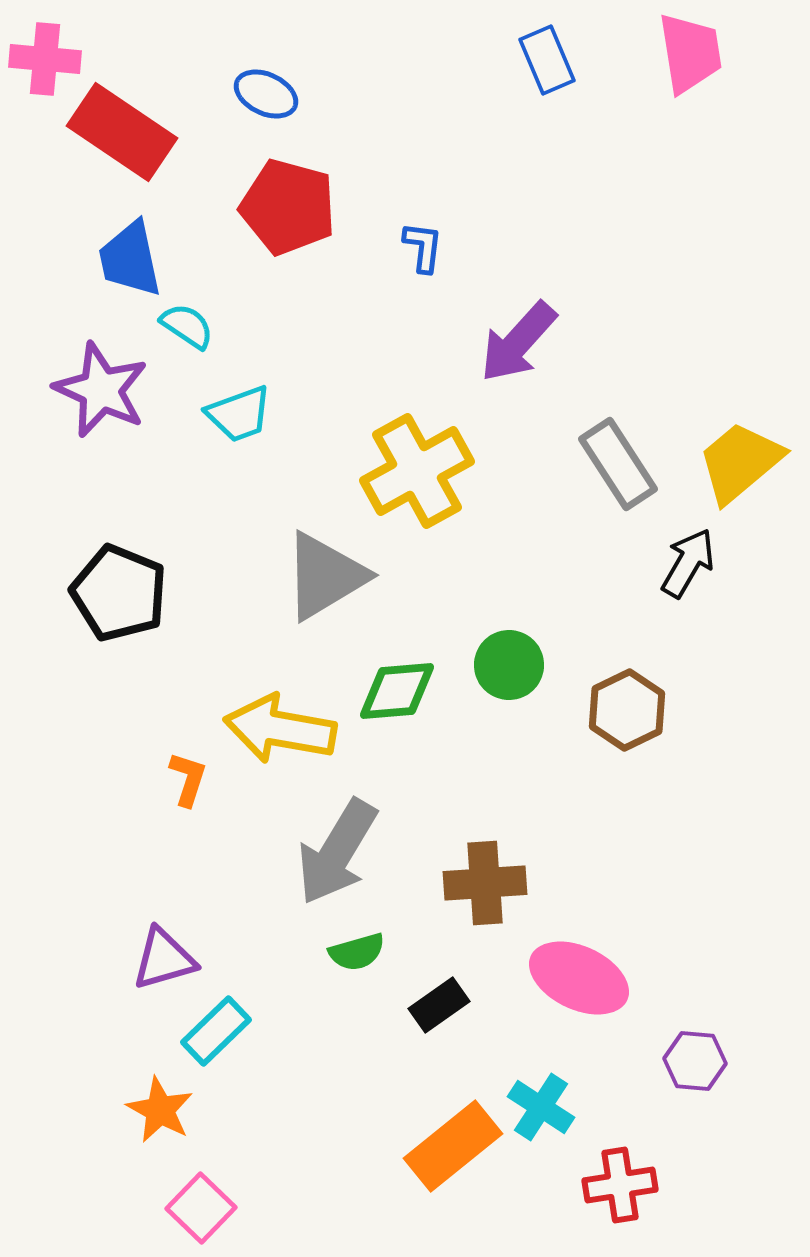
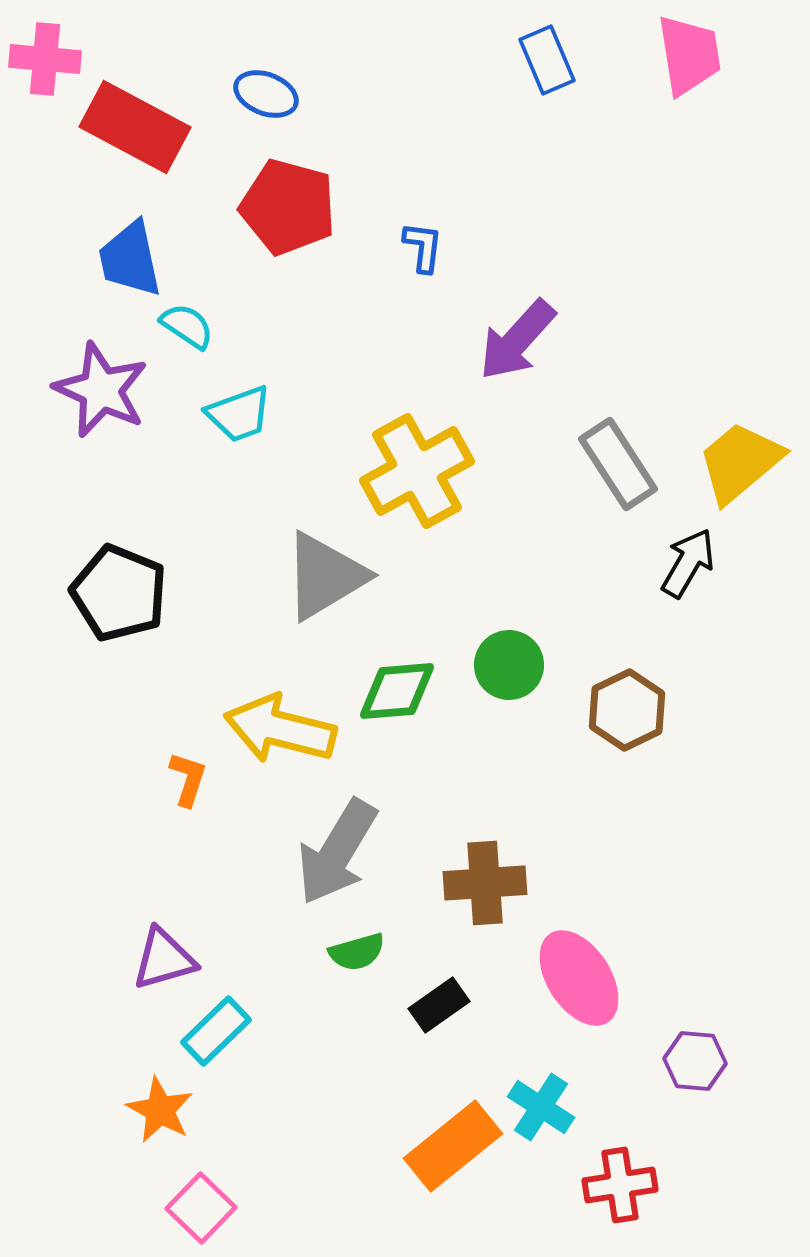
pink trapezoid: moved 1 px left, 2 px down
blue ellipse: rotated 4 degrees counterclockwise
red rectangle: moved 13 px right, 5 px up; rotated 6 degrees counterclockwise
purple arrow: moved 1 px left, 2 px up
yellow arrow: rotated 4 degrees clockwise
pink ellipse: rotated 32 degrees clockwise
